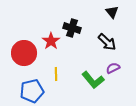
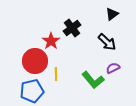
black triangle: moved 2 px down; rotated 32 degrees clockwise
black cross: rotated 36 degrees clockwise
red circle: moved 11 px right, 8 px down
